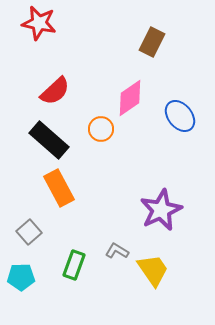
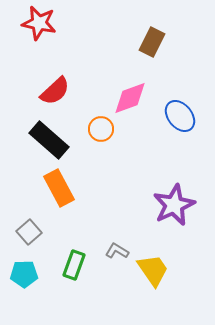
pink diamond: rotated 15 degrees clockwise
purple star: moved 13 px right, 5 px up
cyan pentagon: moved 3 px right, 3 px up
